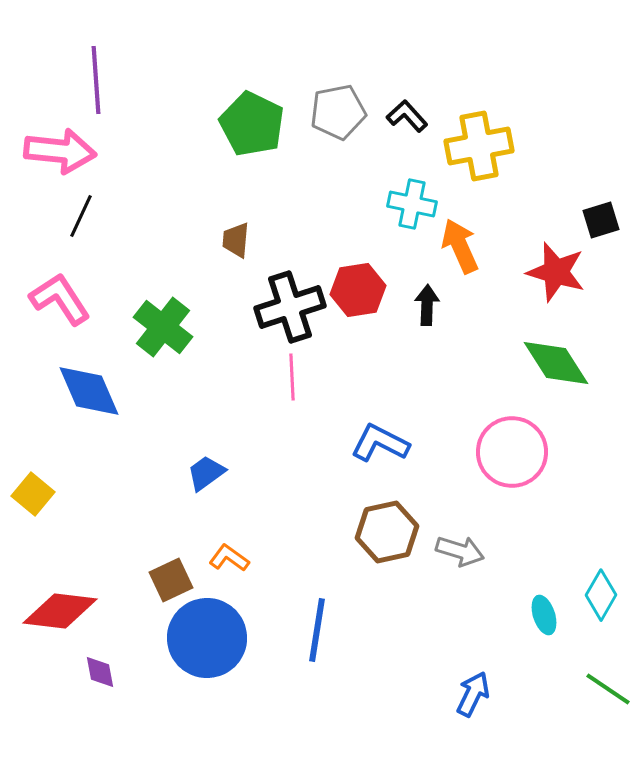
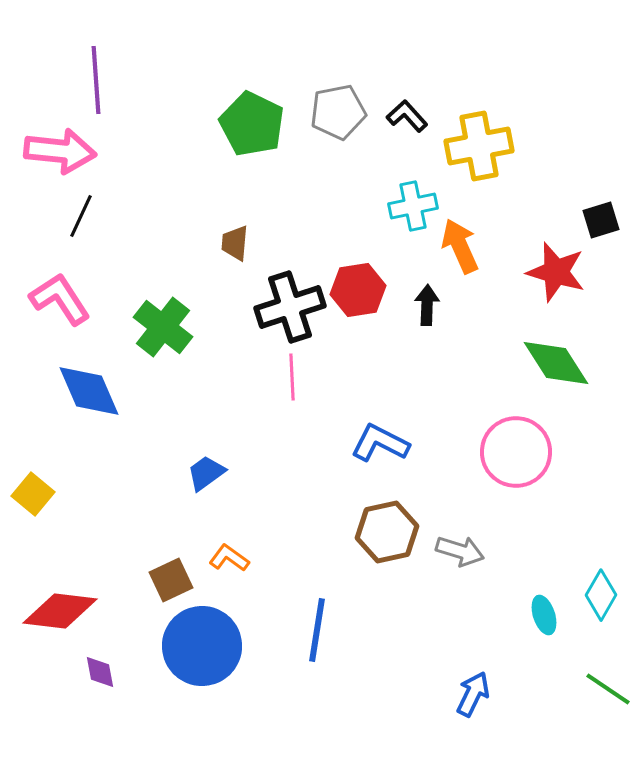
cyan cross: moved 1 px right, 2 px down; rotated 24 degrees counterclockwise
brown trapezoid: moved 1 px left, 3 px down
pink circle: moved 4 px right
blue circle: moved 5 px left, 8 px down
